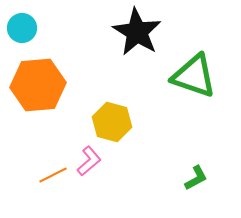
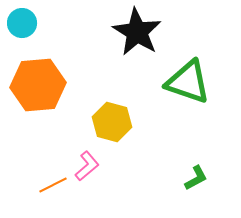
cyan circle: moved 5 px up
green triangle: moved 6 px left, 6 px down
pink L-shape: moved 2 px left, 5 px down
orange line: moved 10 px down
